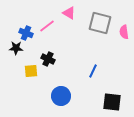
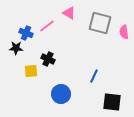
blue line: moved 1 px right, 5 px down
blue circle: moved 2 px up
